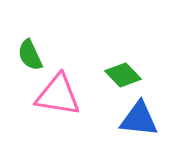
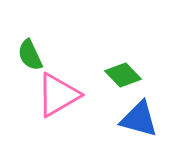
pink triangle: rotated 39 degrees counterclockwise
blue triangle: rotated 9 degrees clockwise
